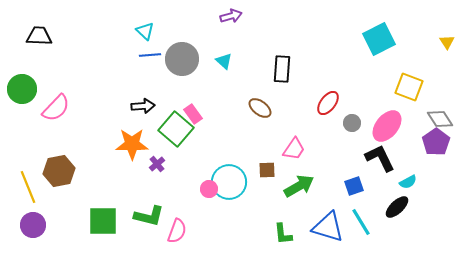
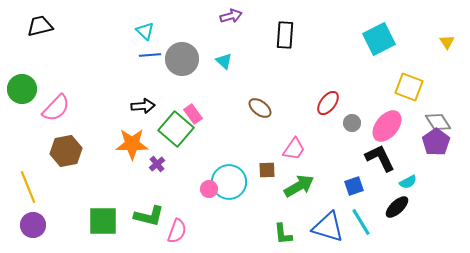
black trapezoid at (39, 36): moved 1 px right, 10 px up; rotated 16 degrees counterclockwise
black rectangle at (282, 69): moved 3 px right, 34 px up
gray diamond at (440, 119): moved 2 px left, 3 px down
brown hexagon at (59, 171): moved 7 px right, 20 px up
